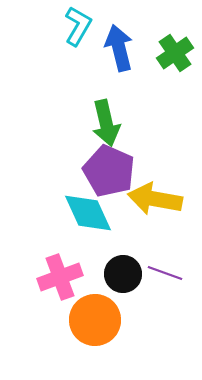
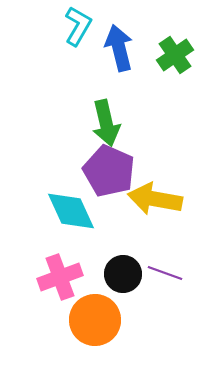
green cross: moved 2 px down
cyan diamond: moved 17 px left, 2 px up
